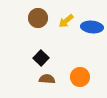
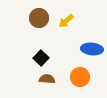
brown circle: moved 1 px right
blue ellipse: moved 22 px down
